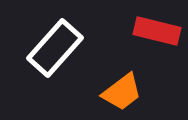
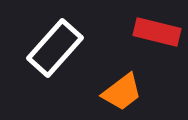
red rectangle: moved 1 px down
